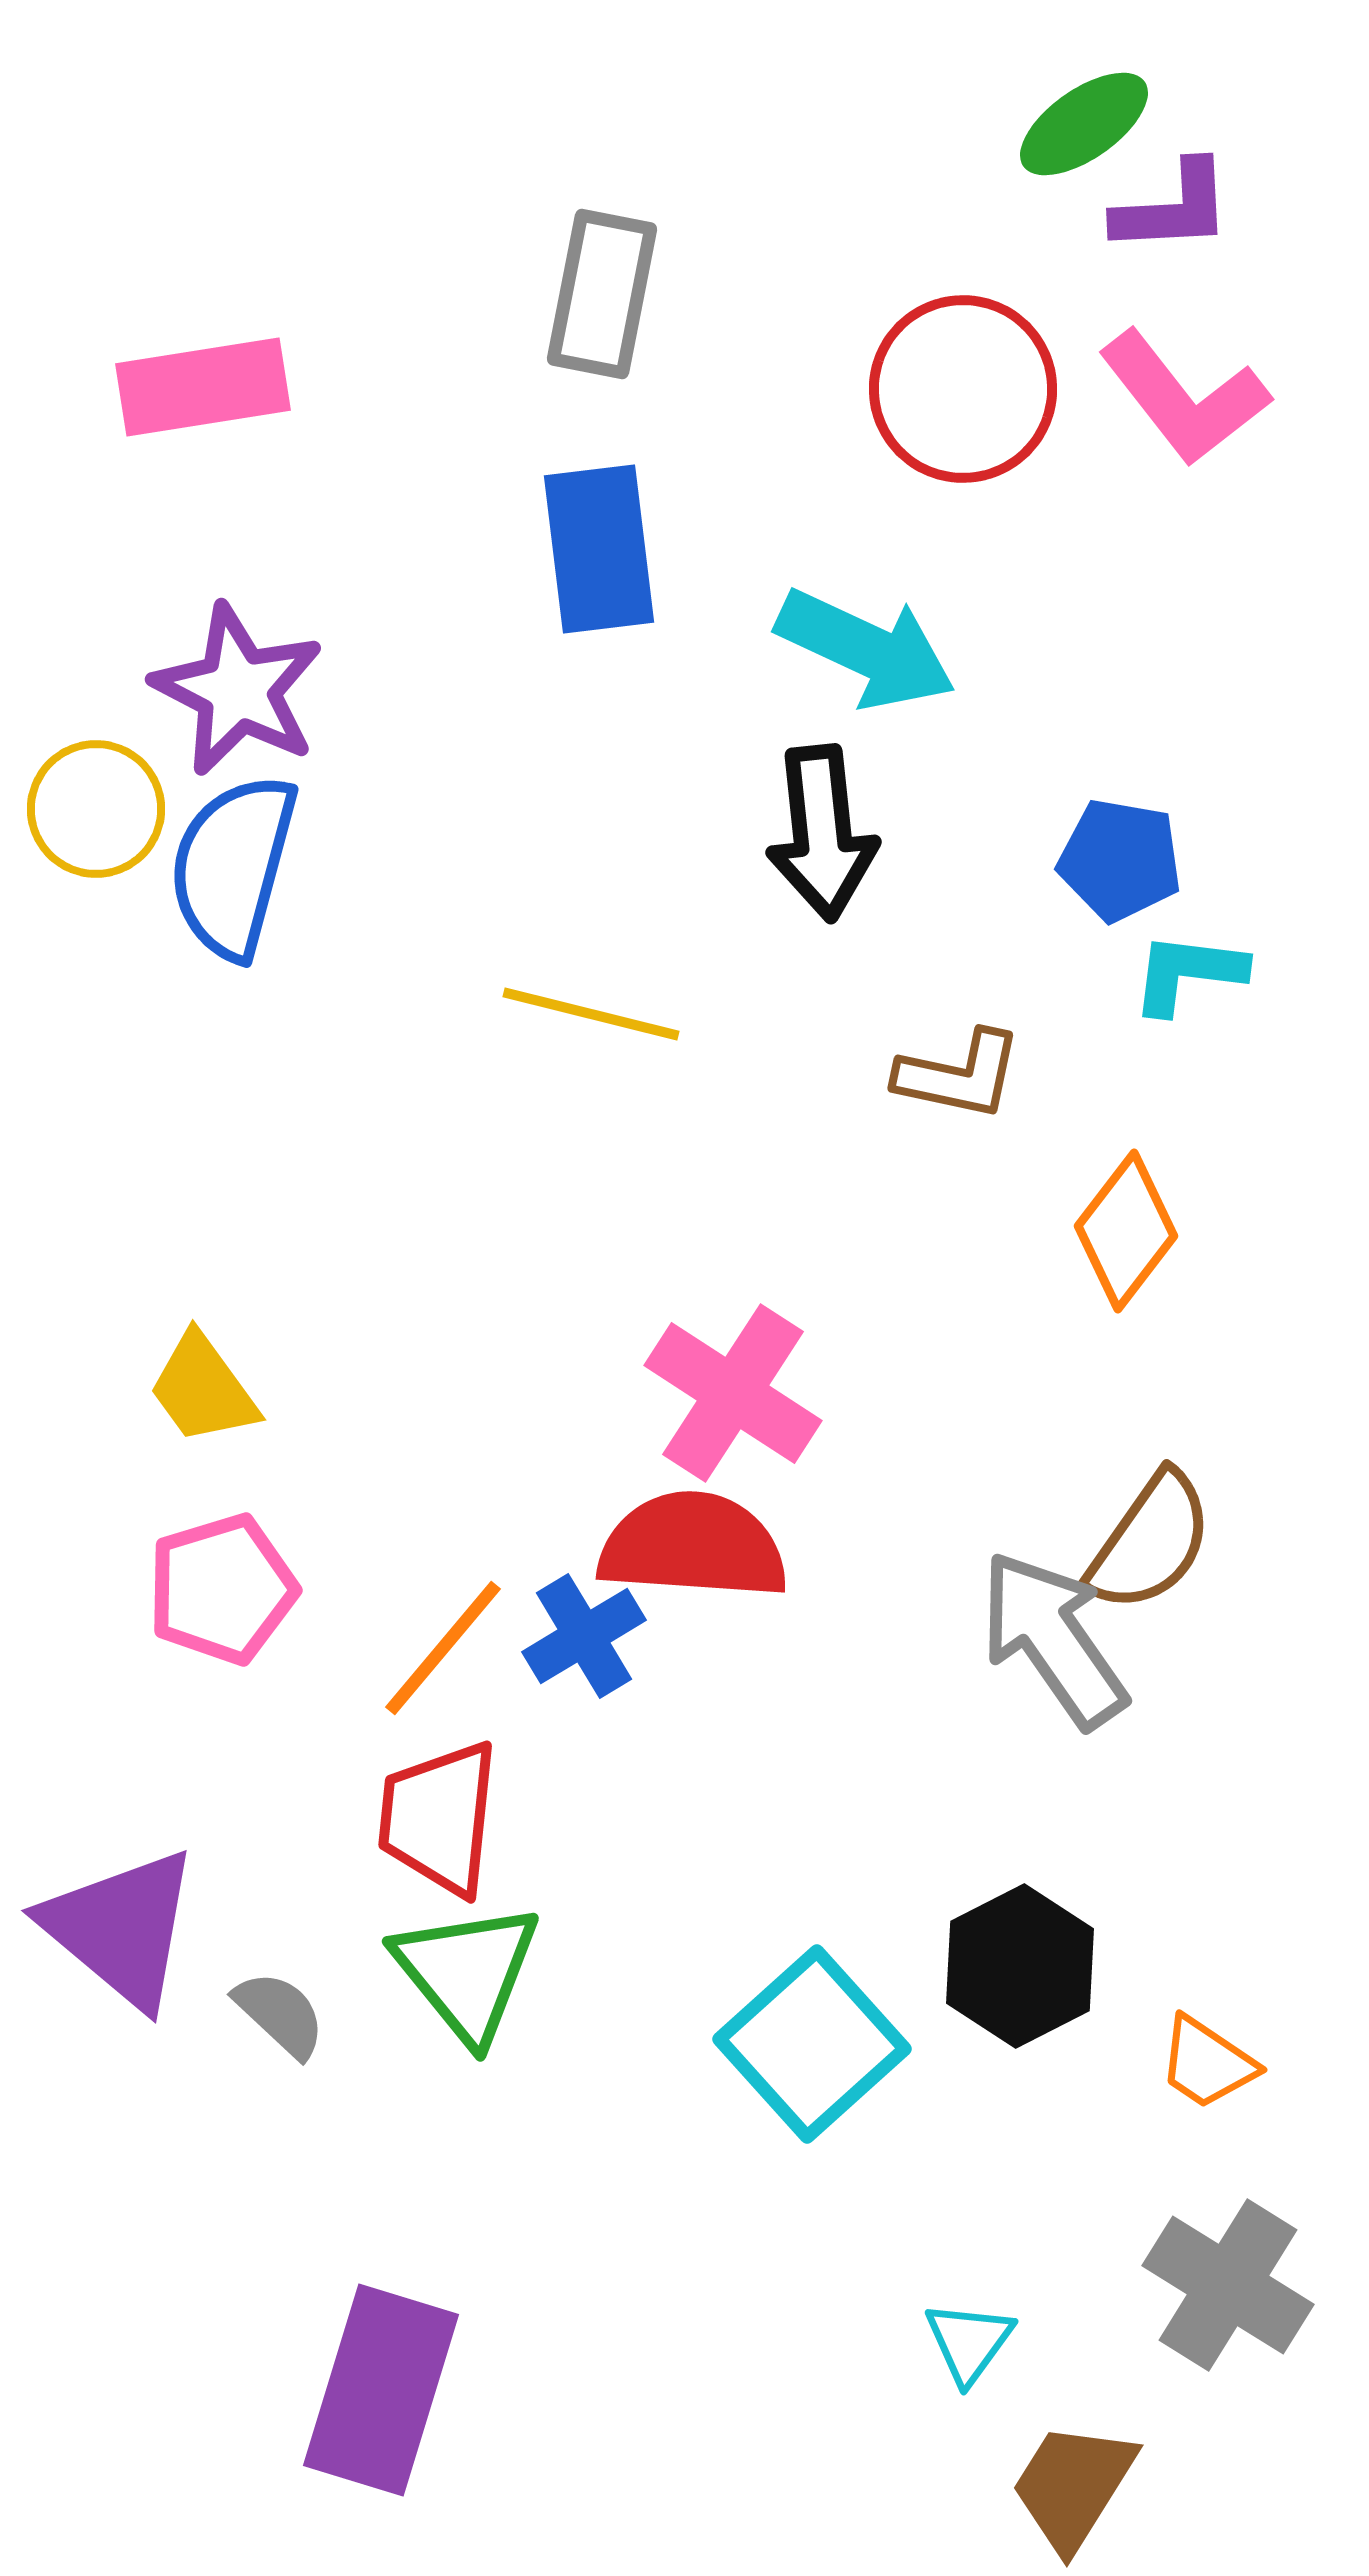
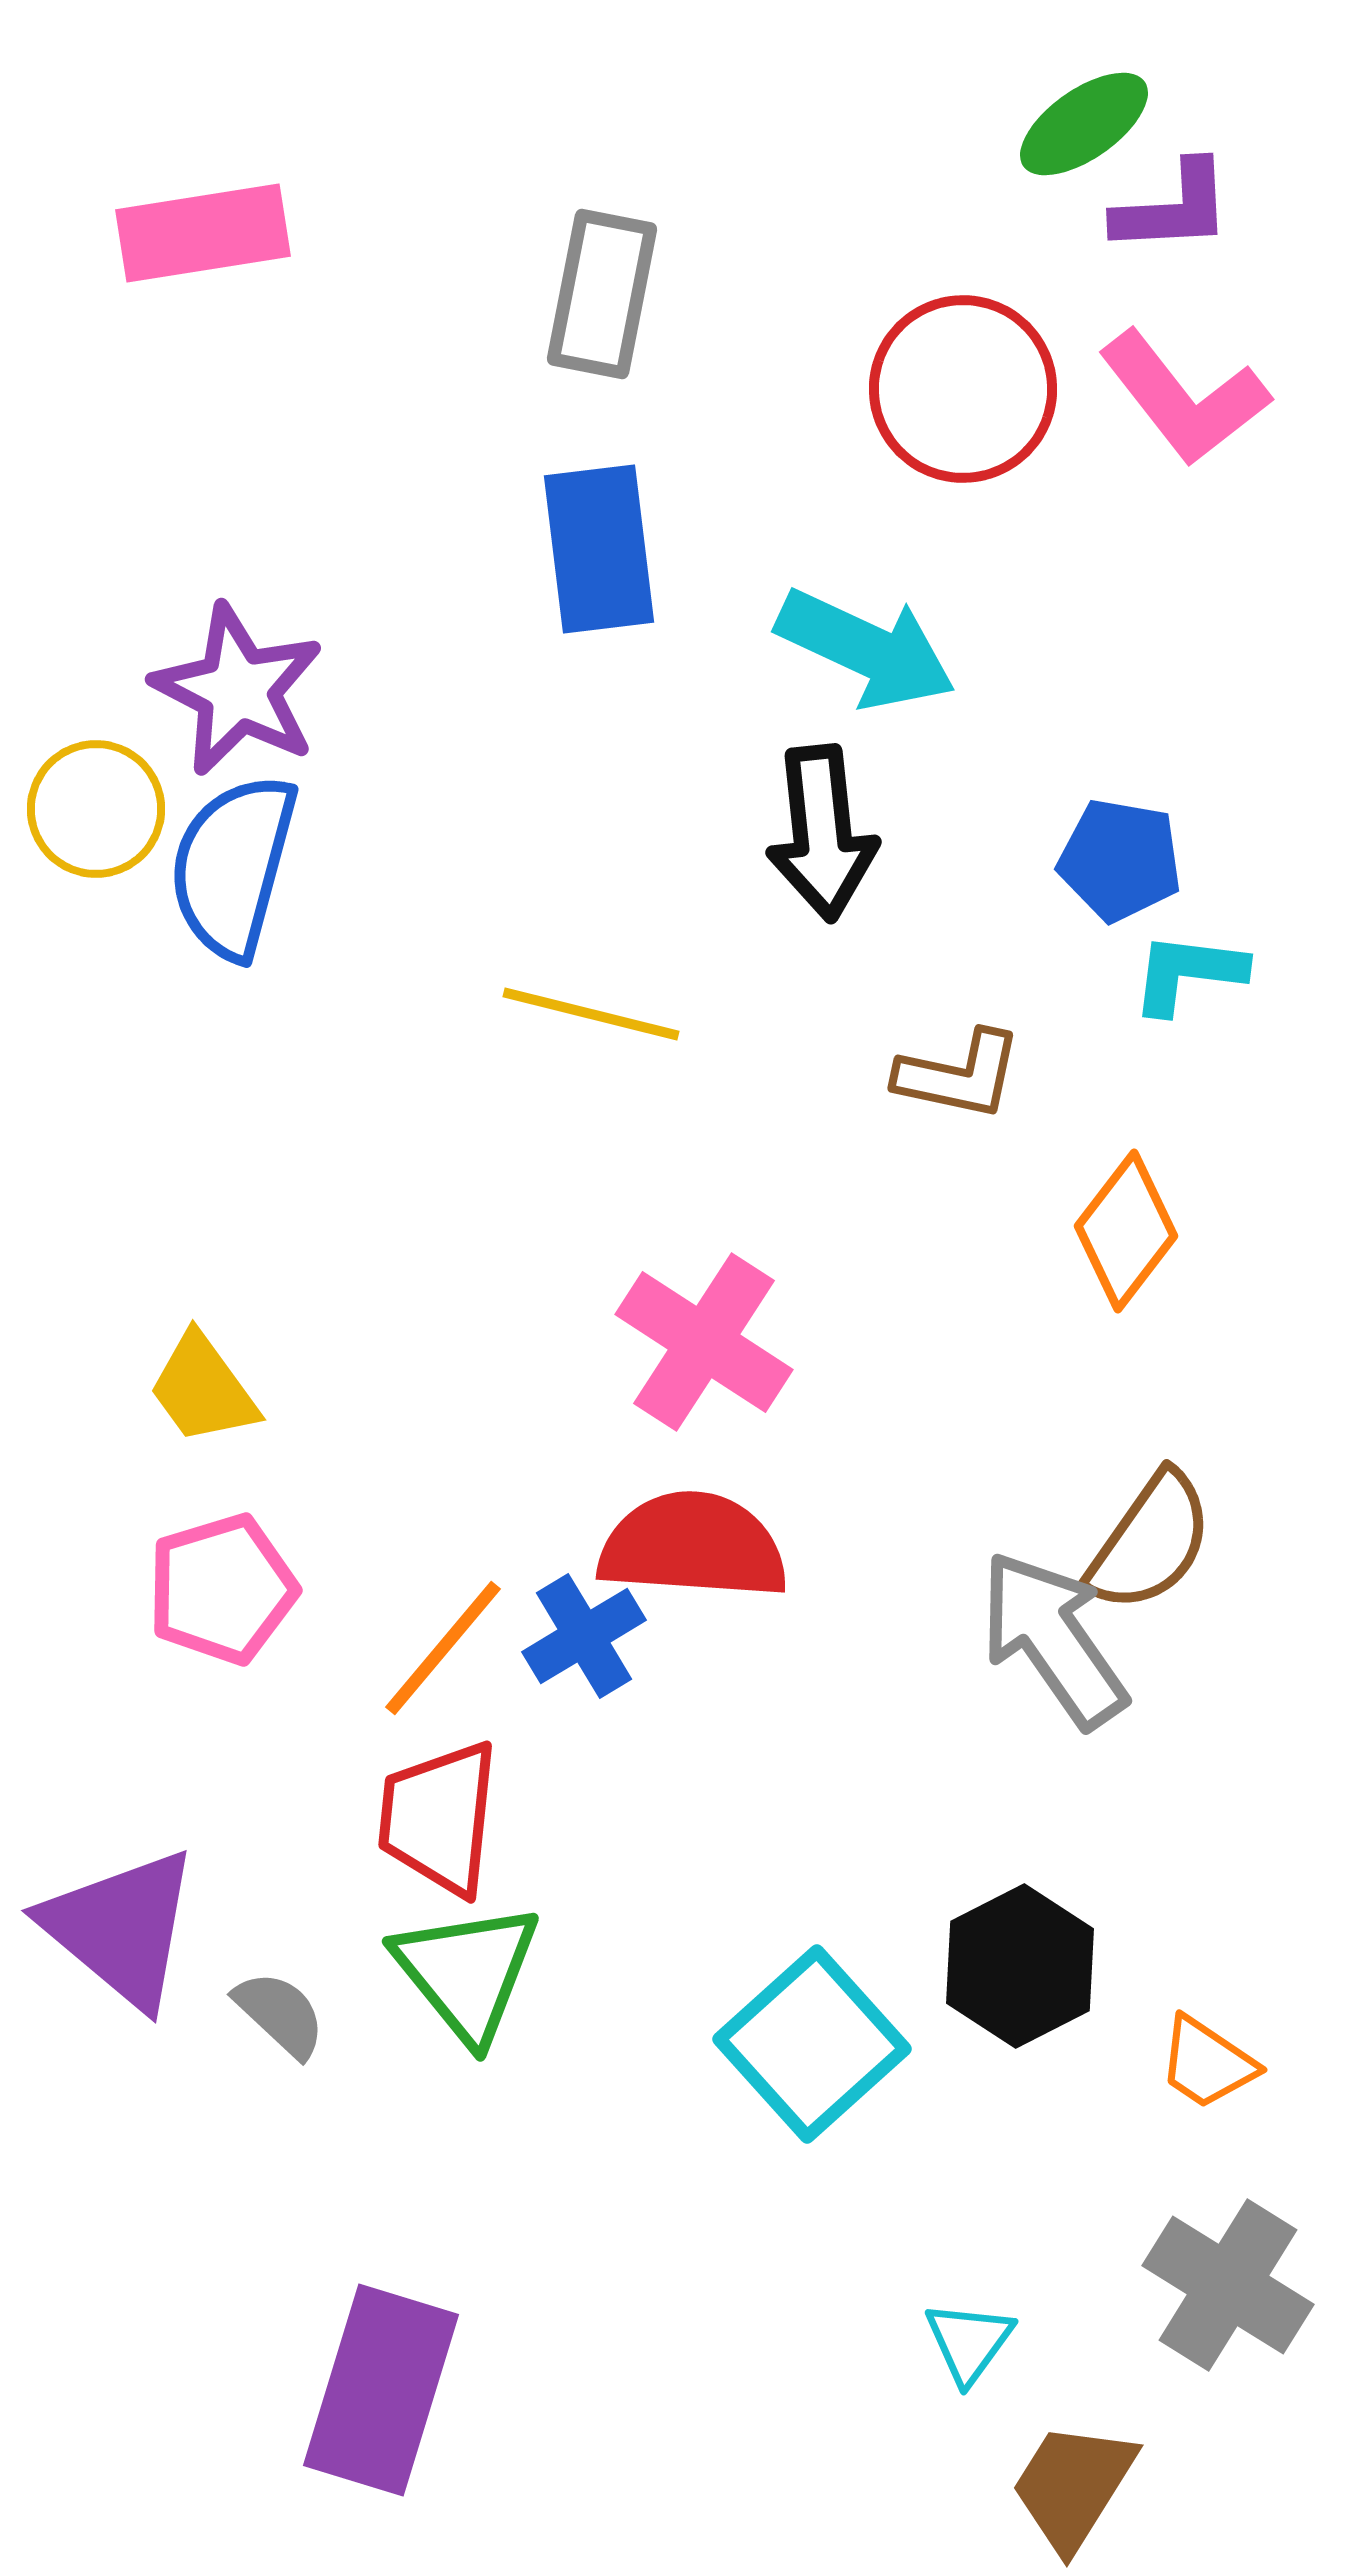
pink rectangle: moved 154 px up
pink cross: moved 29 px left, 51 px up
